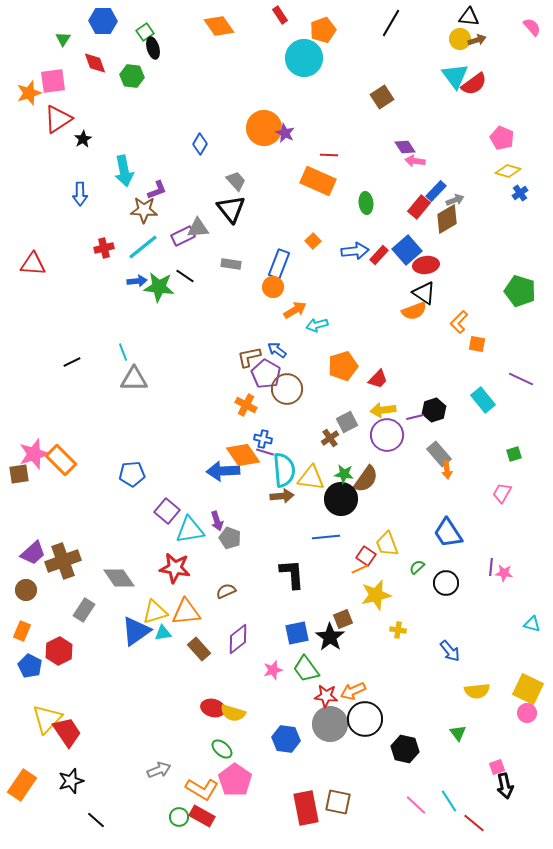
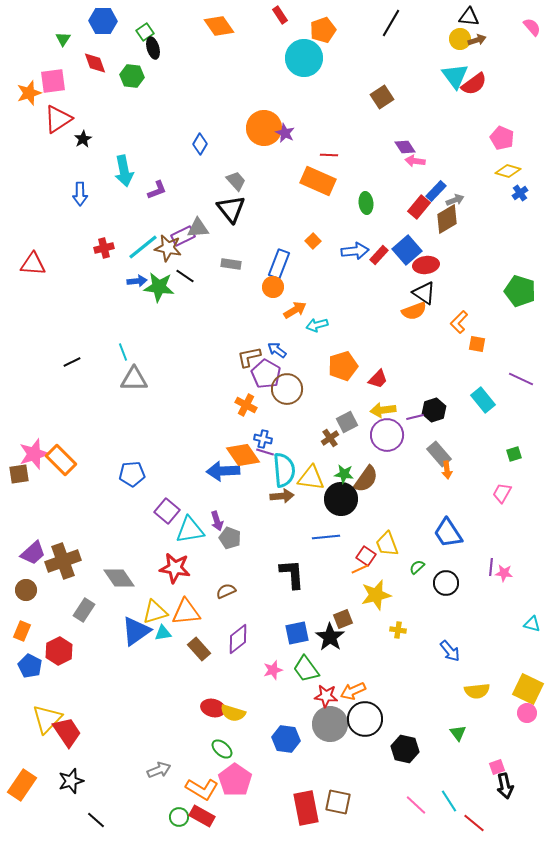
brown star at (144, 210): moved 24 px right, 38 px down; rotated 8 degrees clockwise
